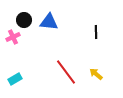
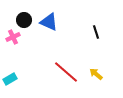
blue triangle: rotated 18 degrees clockwise
black line: rotated 16 degrees counterclockwise
red line: rotated 12 degrees counterclockwise
cyan rectangle: moved 5 px left
